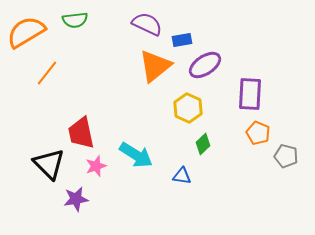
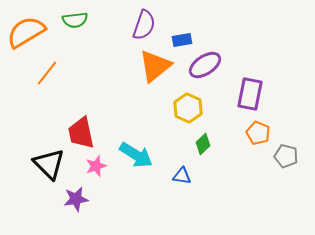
purple semicircle: moved 3 px left, 1 px down; rotated 84 degrees clockwise
purple rectangle: rotated 8 degrees clockwise
